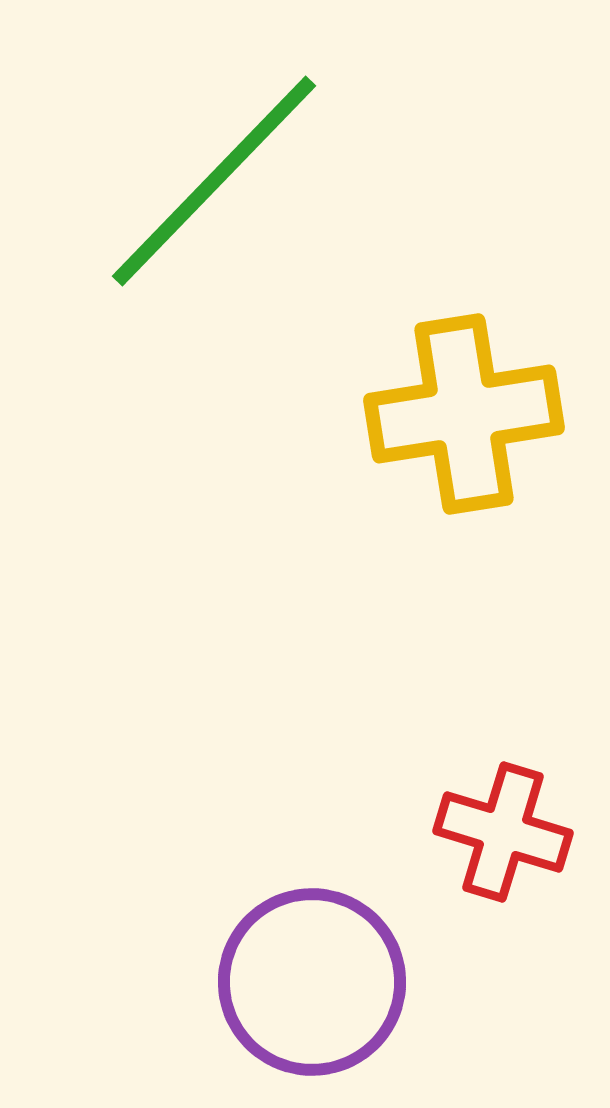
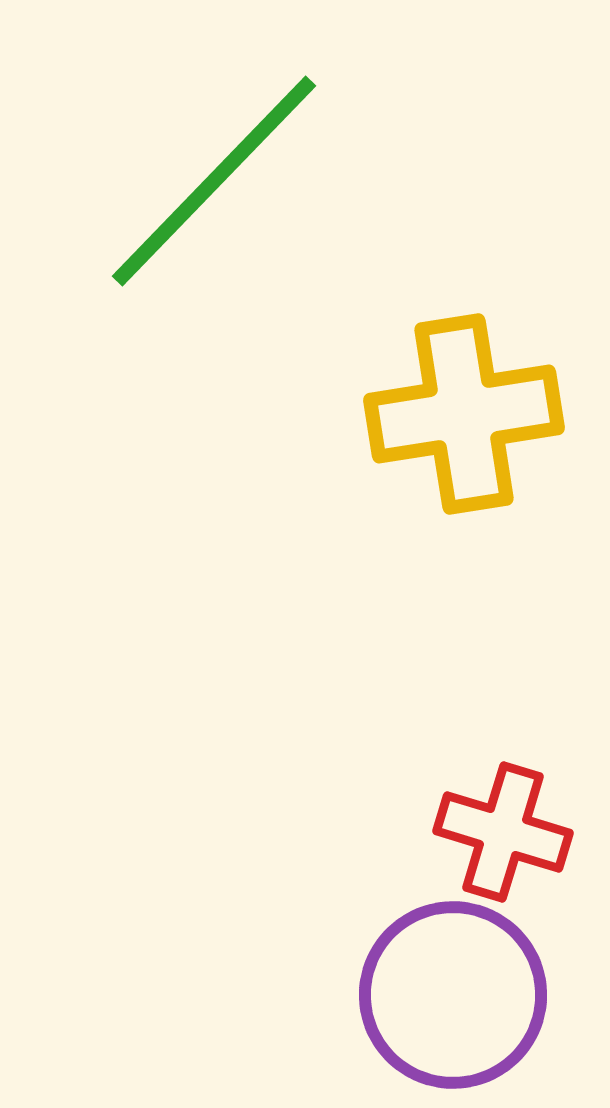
purple circle: moved 141 px right, 13 px down
